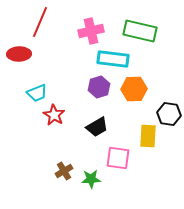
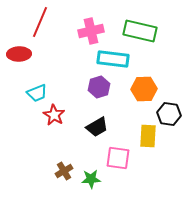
orange hexagon: moved 10 px right
